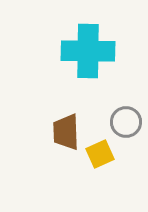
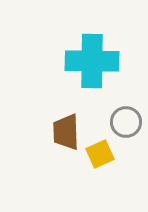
cyan cross: moved 4 px right, 10 px down
